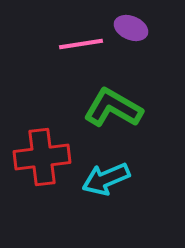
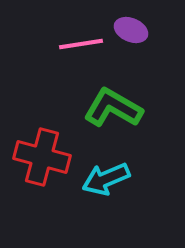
purple ellipse: moved 2 px down
red cross: rotated 22 degrees clockwise
